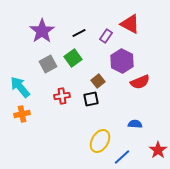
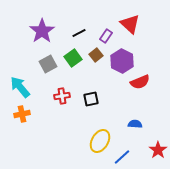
red triangle: rotated 15 degrees clockwise
brown square: moved 2 px left, 26 px up
